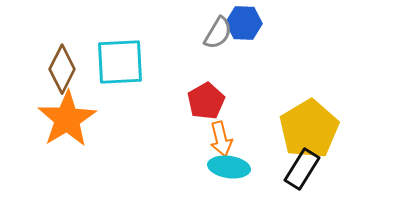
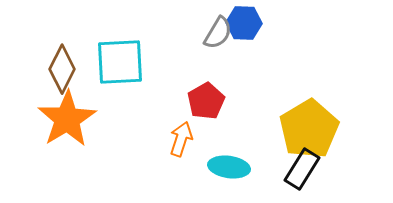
orange arrow: moved 40 px left; rotated 148 degrees counterclockwise
